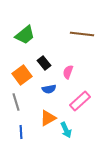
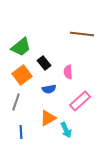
green trapezoid: moved 4 px left, 12 px down
pink semicircle: rotated 24 degrees counterclockwise
gray line: rotated 36 degrees clockwise
